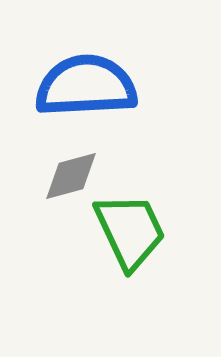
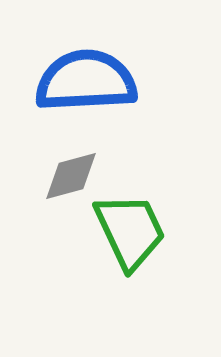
blue semicircle: moved 5 px up
